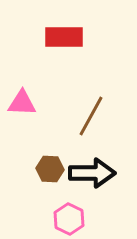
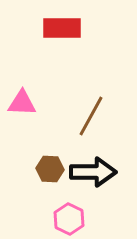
red rectangle: moved 2 px left, 9 px up
black arrow: moved 1 px right, 1 px up
